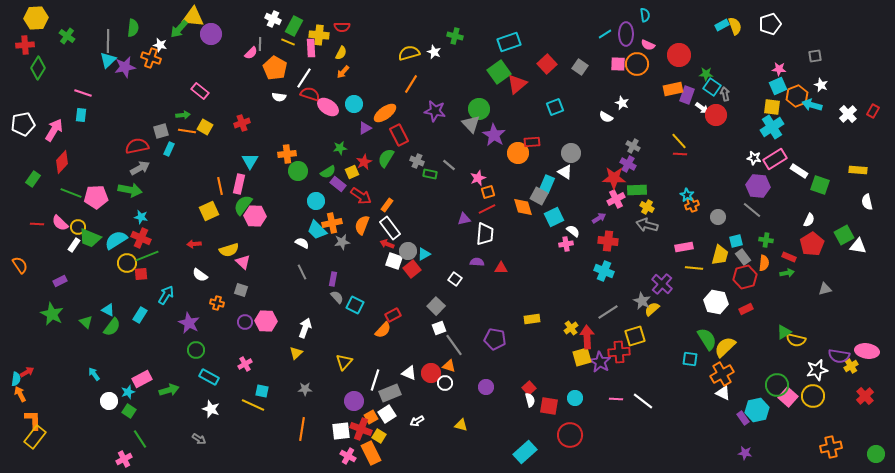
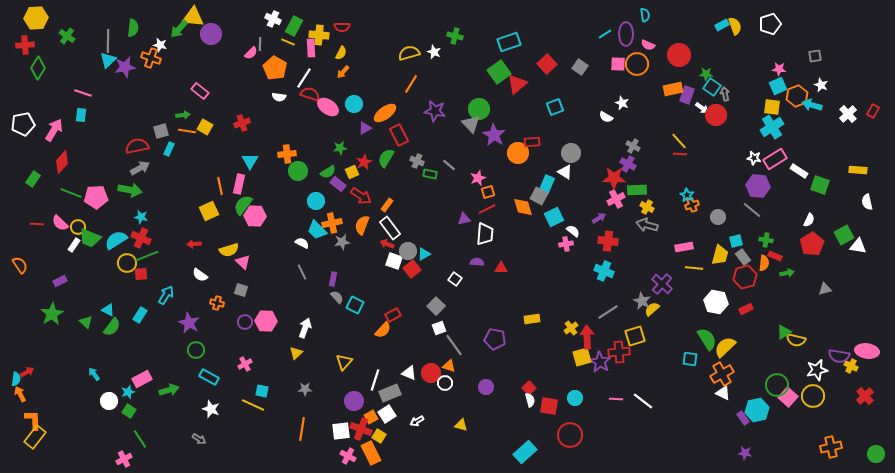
red rectangle at (789, 257): moved 14 px left, 1 px up
green star at (52, 314): rotated 15 degrees clockwise
yellow cross at (851, 366): rotated 32 degrees counterclockwise
